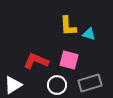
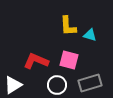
cyan triangle: moved 1 px right, 1 px down
